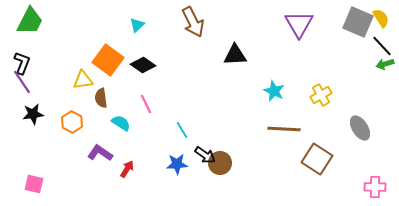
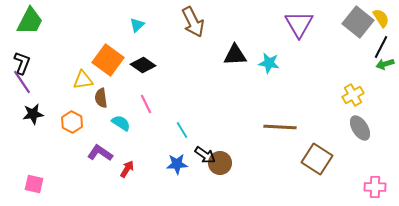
gray square: rotated 16 degrees clockwise
black line: moved 1 px left, 1 px down; rotated 70 degrees clockwise
cyan star: moved 5 px left, 28 px up; rotated 15 degrees counterclockwise
yellow cross: moved 32 px right
brown line: moved 4 px left, 2 px up
